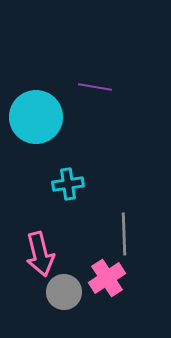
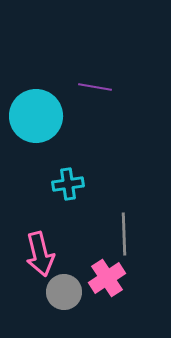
cyan circle: moved 1 px up
